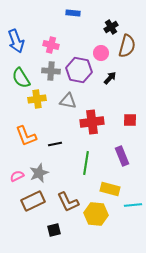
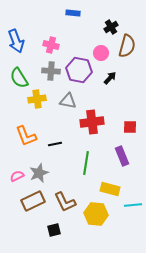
green semicircle: moved 2 px left
red square: moved 7 px down
brown L-shape: moved 3 px left
